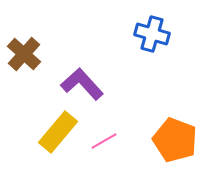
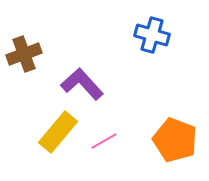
blue cross: moved 1 px down
brown cross: rotated 28 degrees clockwise
